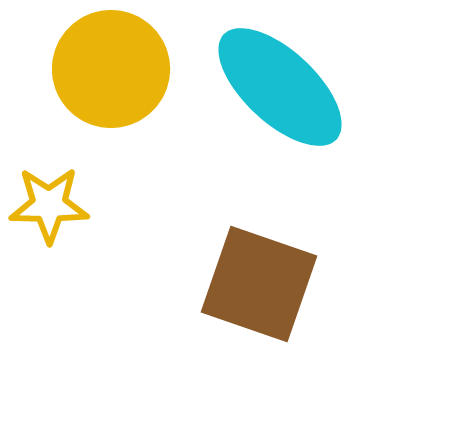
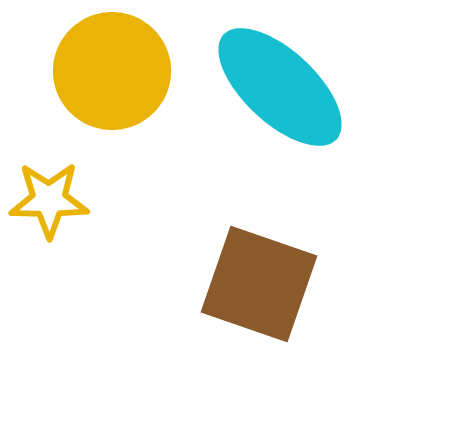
yellow circle: moved 1 px right, 2 px down
yellow star: moved 5 px up
